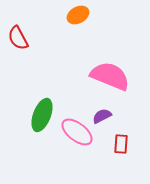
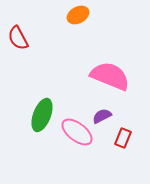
red rectangle: moved 2 px right, 6 px up; rotated 18 degrees clockwise
